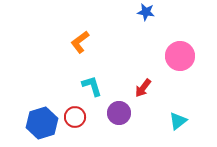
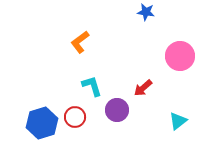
red arrow: rotated 12 degrees clockwise
purple circle: moved 2 px left, 3 px up
